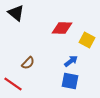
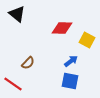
black triangle: moved 1 px right, 1 px down
